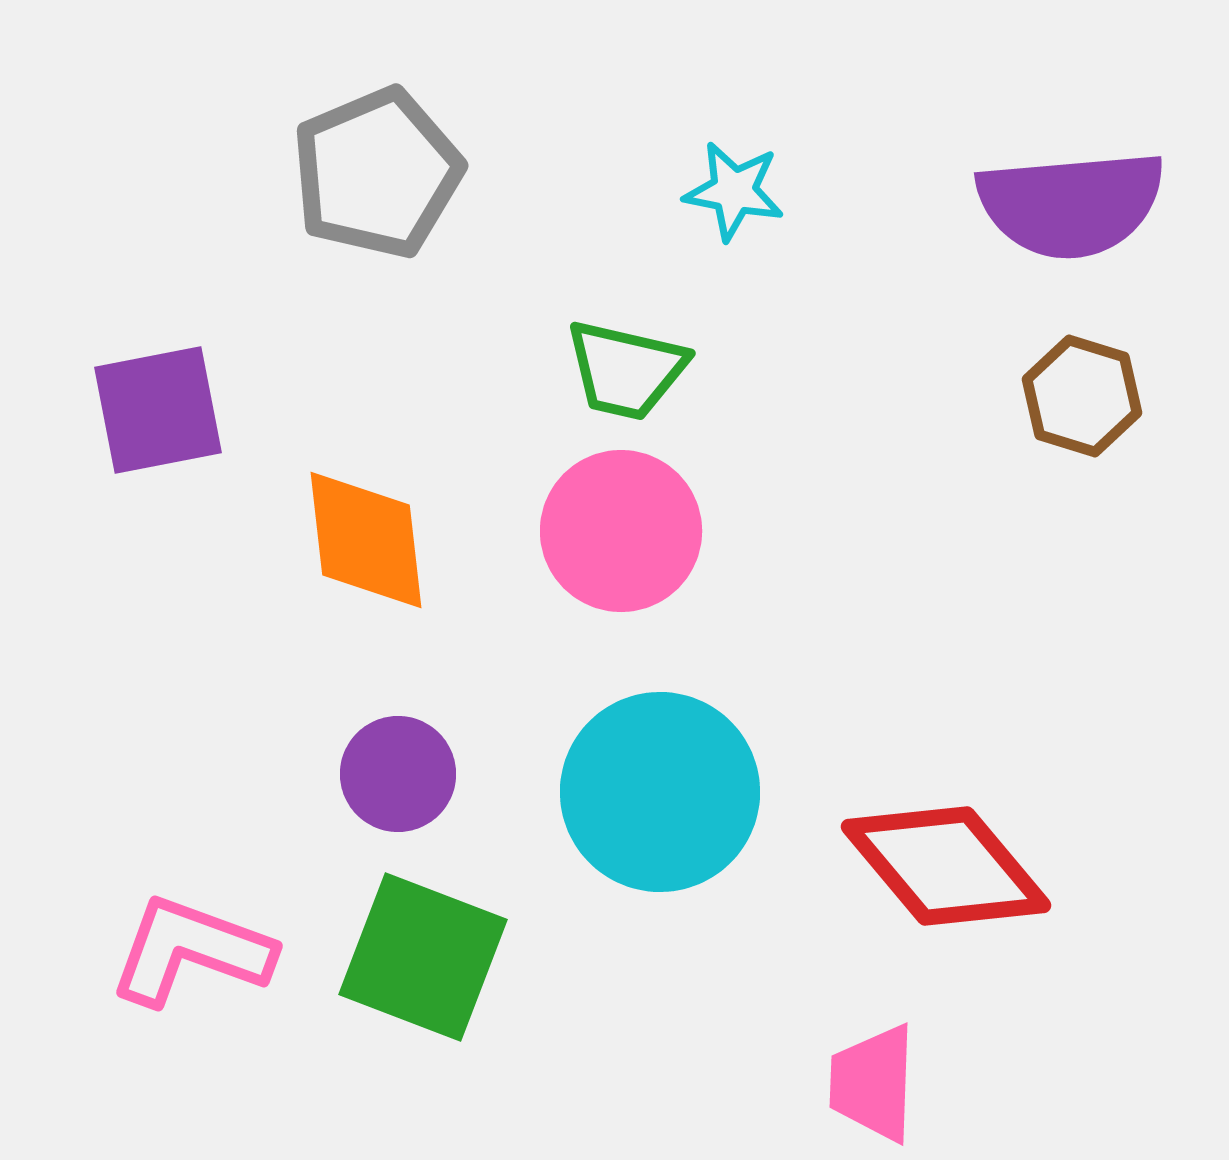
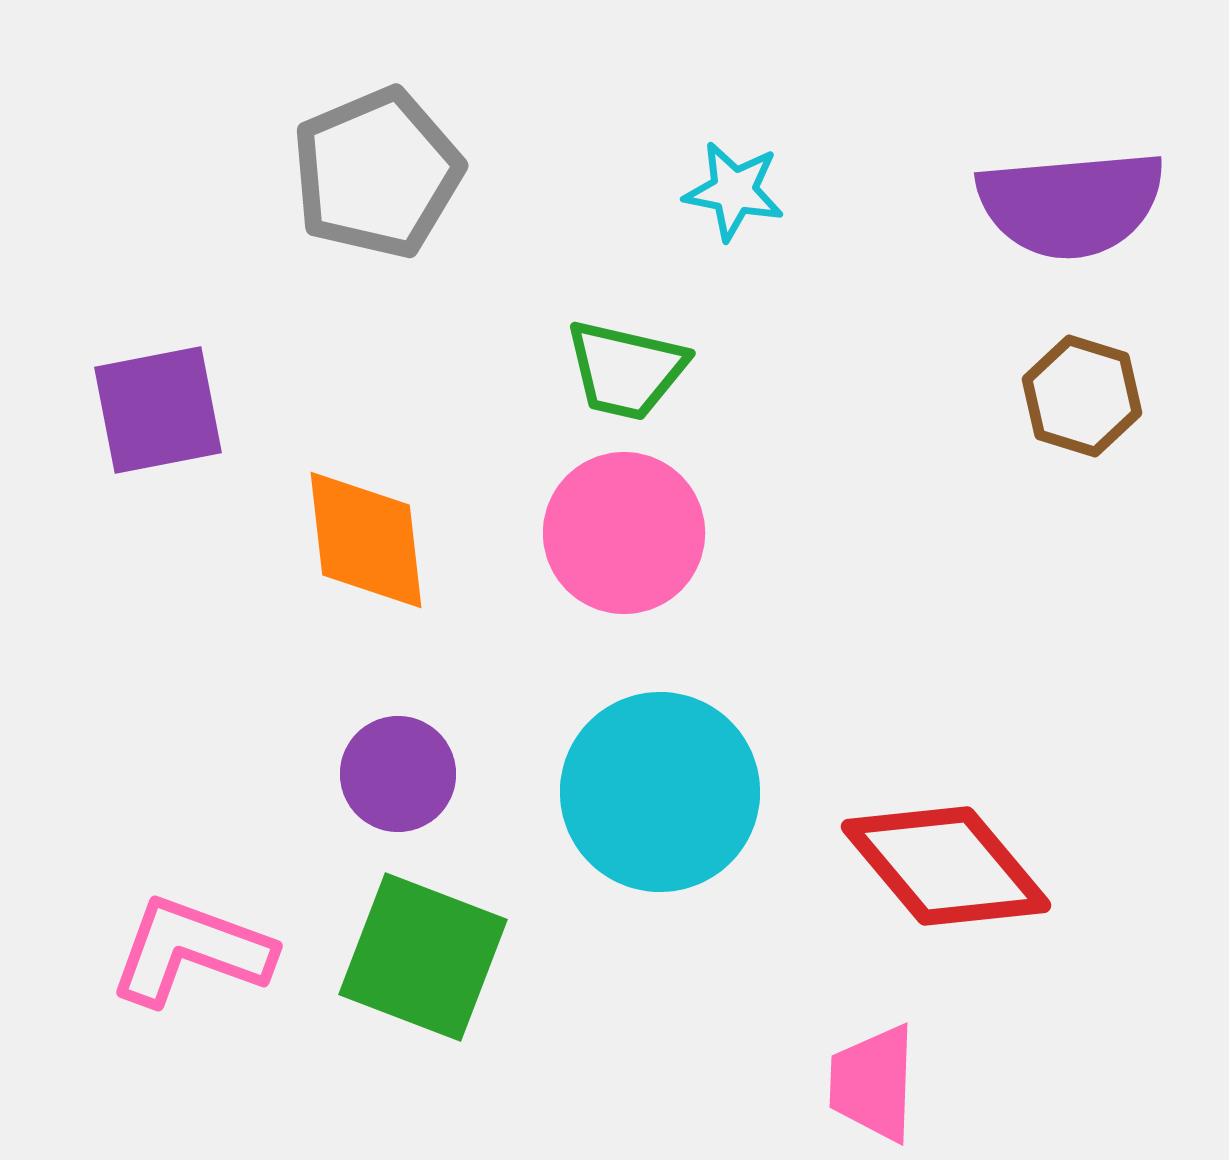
pink circle: moved 3 px right, 2 px down
